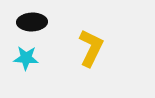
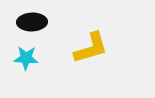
yellow L-shape: rotated 48 degrees clockwise
